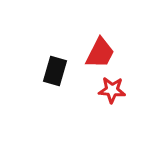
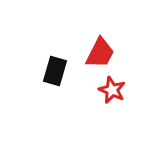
red star: rotated 20 degrees clockwise
